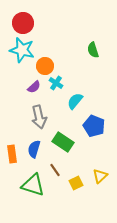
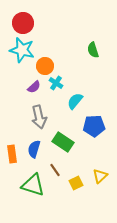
blue pentagon: rotated 25 degrees counterclockwise
